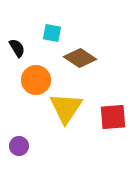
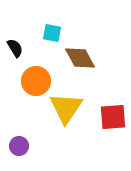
black semicircle: moved 2 px left
brown diamond: rotated 28 degrees clockwise
orange circle: moved 1 px down
